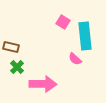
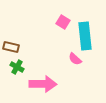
green cross: rotated 16 degrees counterclockwise
